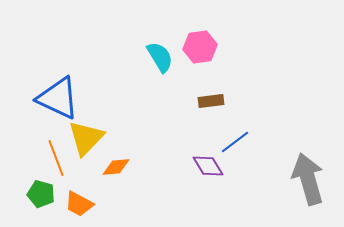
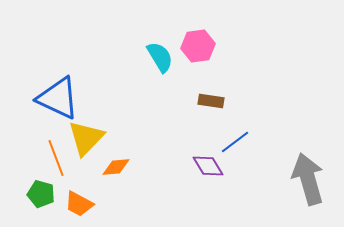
pink hexagon: moved 2 px left, 1 px up
brown rectangle: rotated 15 degrees clockwise
